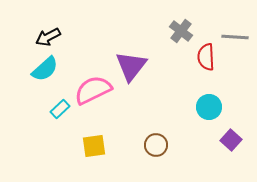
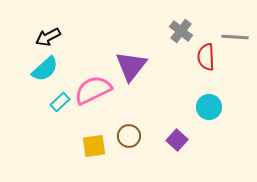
cyan rectangle: moved 7 px up
purple square: moved 54 px left
brown circle: moved 27 px left, 9 px up
